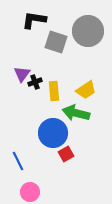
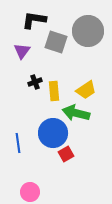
purple triangle: moved 23 px up
blue line: moved 18 px up; rotated 18 degrees clockwise
